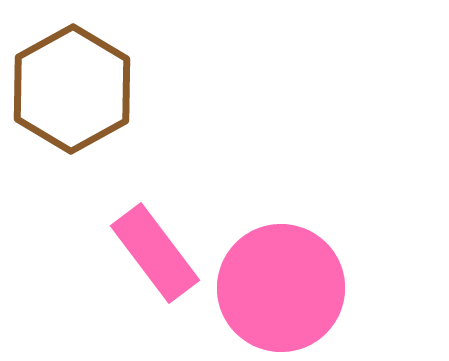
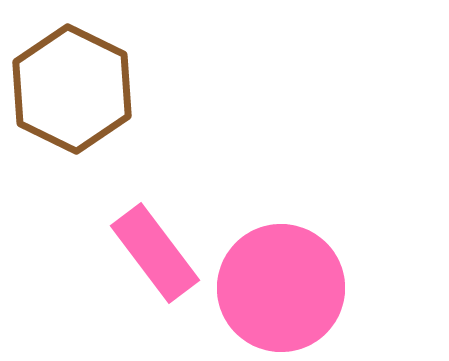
brown hexagon: rotated 5 degrees counterclockwise
